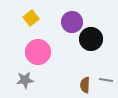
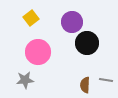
black circle: moved 4 px left, 4 px down
